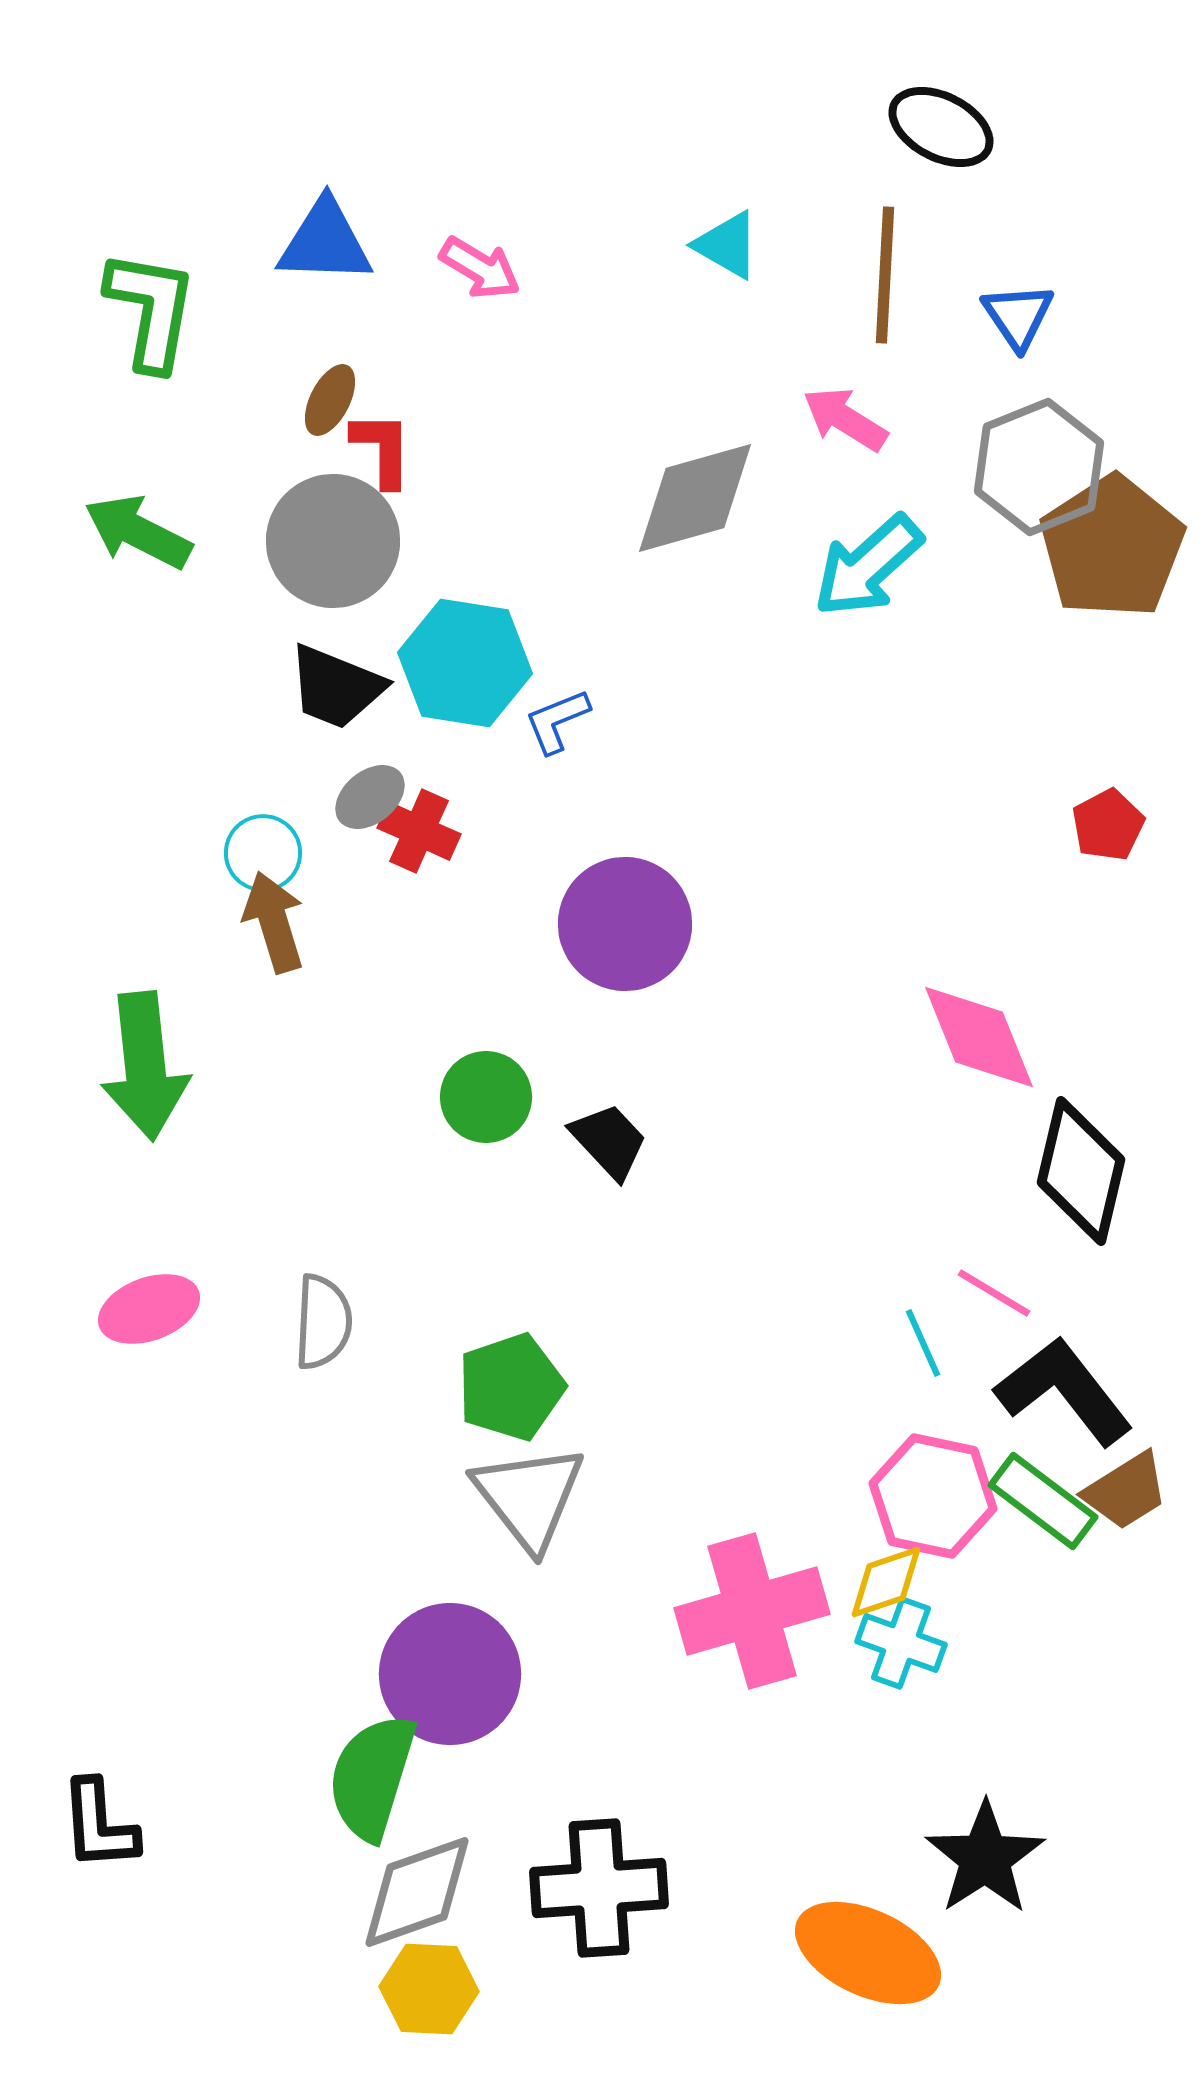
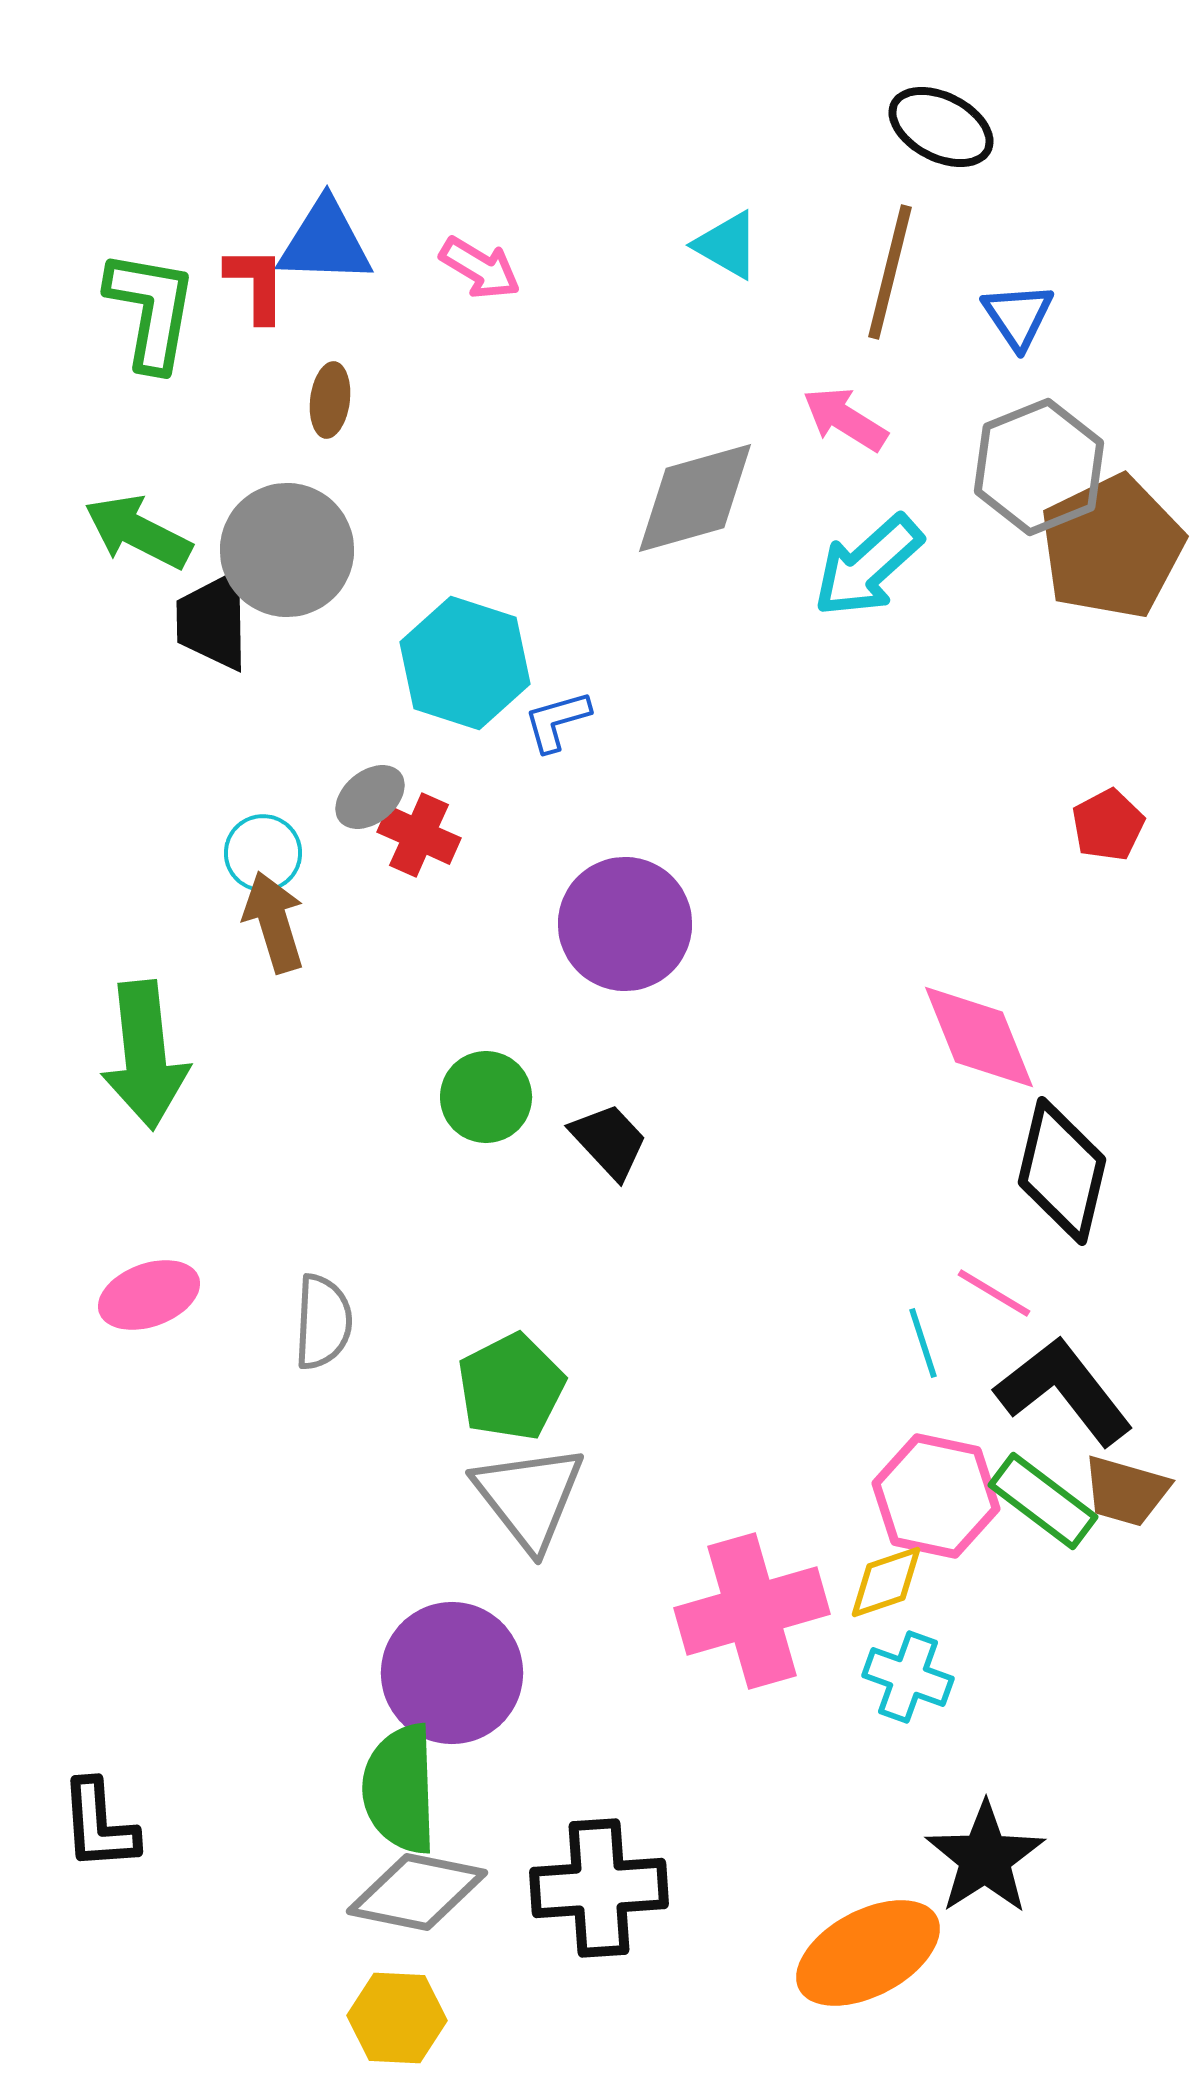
brown line at (885, 275): moved 5 px right, 3 px up; rotated 11 degrees clockwise
brown ellipse at (330, 400): rotated 20 degrees counterclockwise
red L-shape at (382, 449): moved 126 px left, 165 px up
gray circle at (333, 541): moved 46 px left, 9 px down
brown pentagon at (1112, 547): rotated 7 degrees clockwise
cyan hexagon at (465, 663): rotated 9 degrees clockwise
black trapezoid at (336, 687): moved 123 px left, 66 px up; rotated 67 degrees clockwise
blue L-shape at (557, 721): rotated 6 degrees clockwise
red cross at (419, 831): moved 4 px down
green arrow at (145, 1066): moved 11 px up
black diamond at (1081, 1171): moved 19 px left
pink ellipse at (149, 1309): moved 14 px up
cyan line at (923, 1343): rotated 6 degrees clockwise
green pentagon at (511, 1387): rotated 8 degrees counterclockwise
brown trapezoid at (1126, 1491): rotated 48 degrees clockwise
pink hexagon at (933, 1496): moved 3 px right
cyan cross at (901, 1643): moved 7 px right, 34 px down
purple circle at (450, 1674): moved 2 px right, 1 px up
green semicircle at (372, 1777): moved 28 px right, 12 px down; rotated 19 degrees counterclockwise
gray diamond at (417, 1892): rotated 31 degrees clockwise
orange ellipse at (868, 1953): rotated 53 degrees counterclockwise
yellow hexagon at (429, 1989): moved 32 px left, 29 px down
